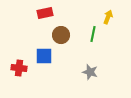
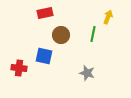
blue square: rotated 12 degrees clockwise
gray star: moved 3 px left, 1 px down
